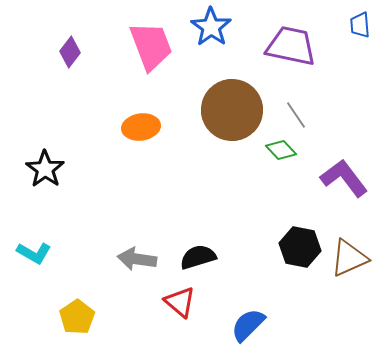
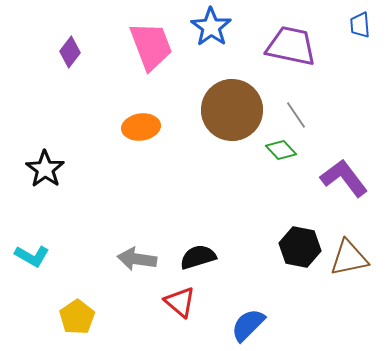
cyan L-shape: moved 2 px left, 3 px down
brown triangle: rotated 12 degrees clockwise
